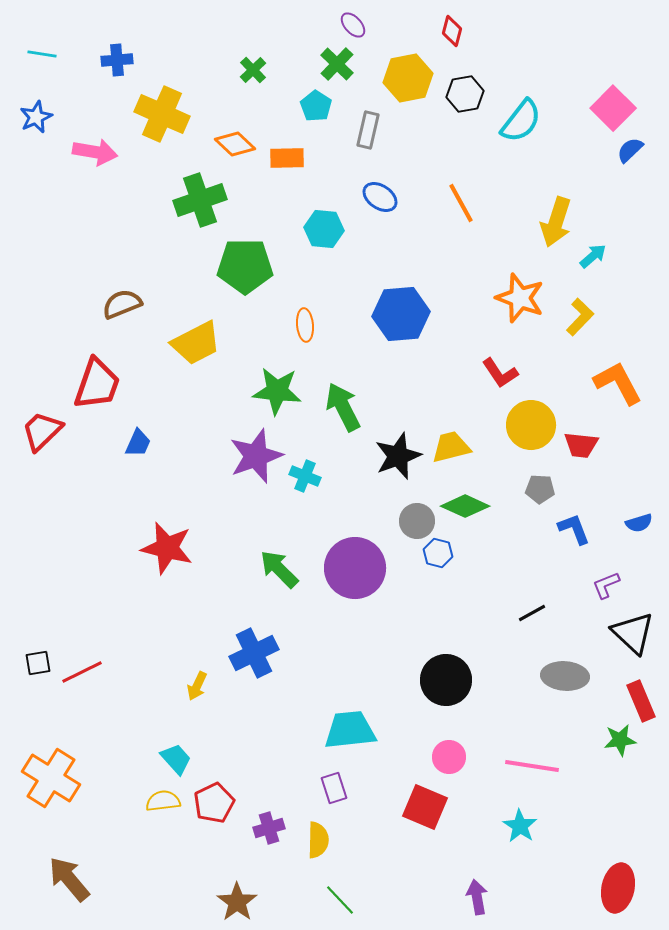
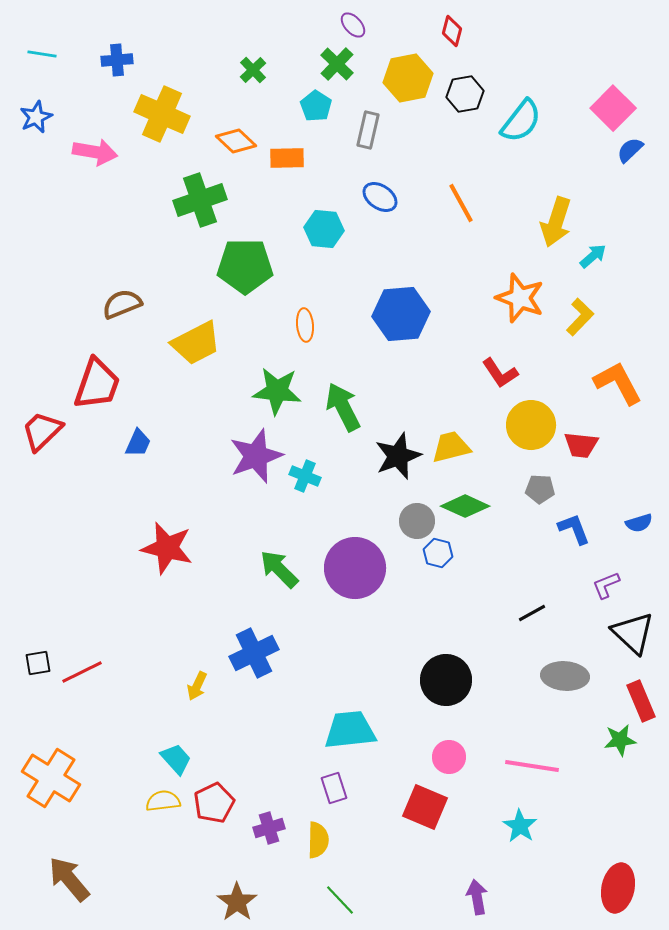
orange diamond at (235, 144): moved 1 px right, 3 px up
